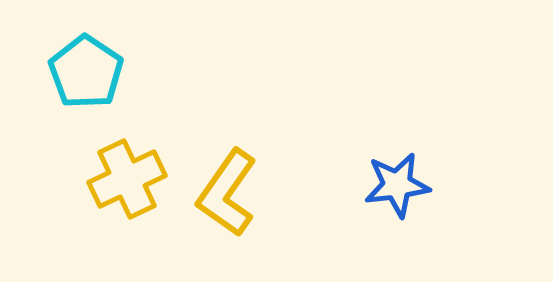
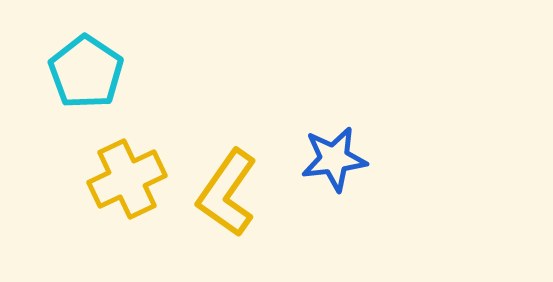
blue star: moved 63 px left, 26 px up
